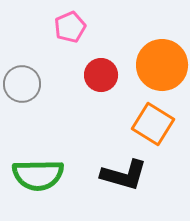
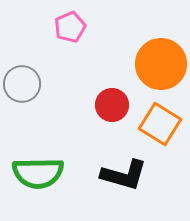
orange circle: moved 1 px left, 1 px up
red circle: moved 11 px right, 30 px down
orange square: moved 7 px right
green semicircle: moved 2 px up
